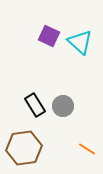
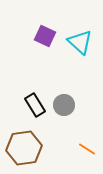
purple square: moved 4 px left
gray circle: moved 1 px right, 1 px up
